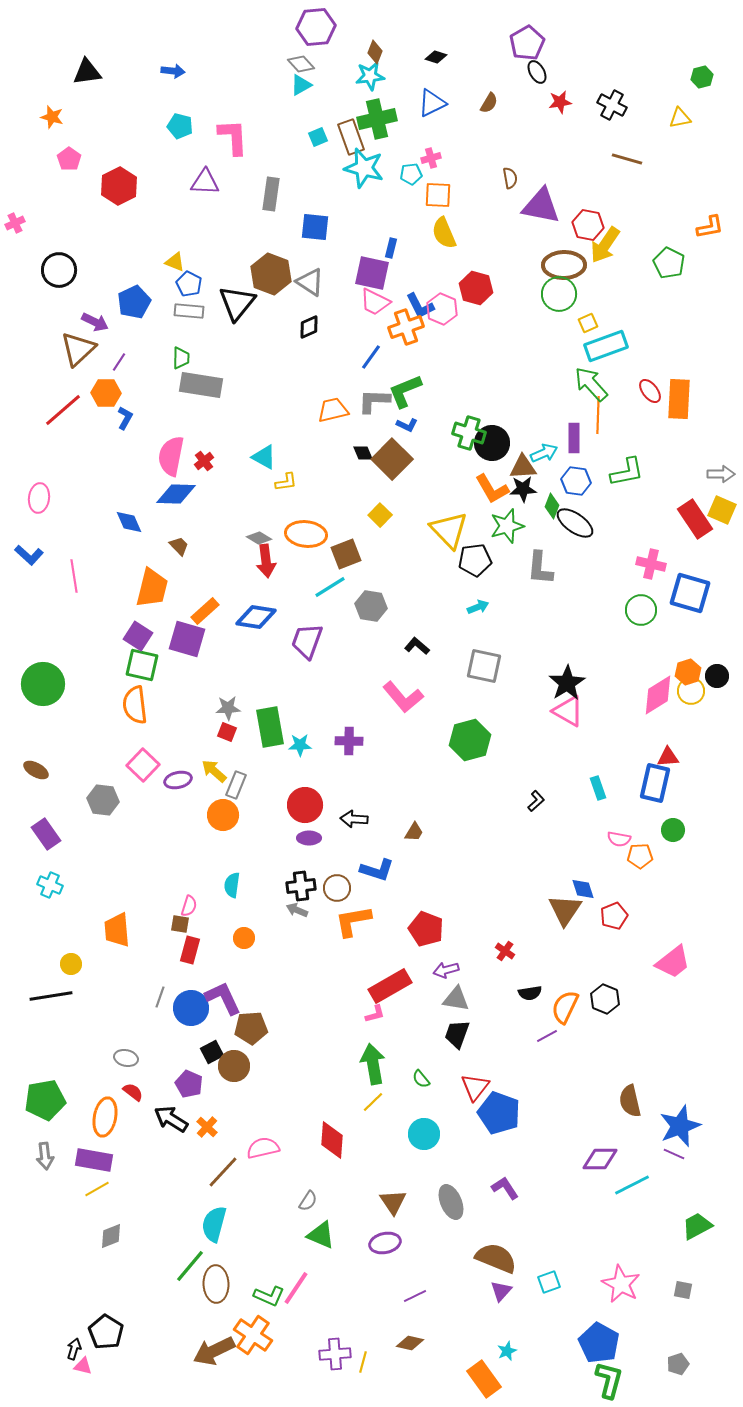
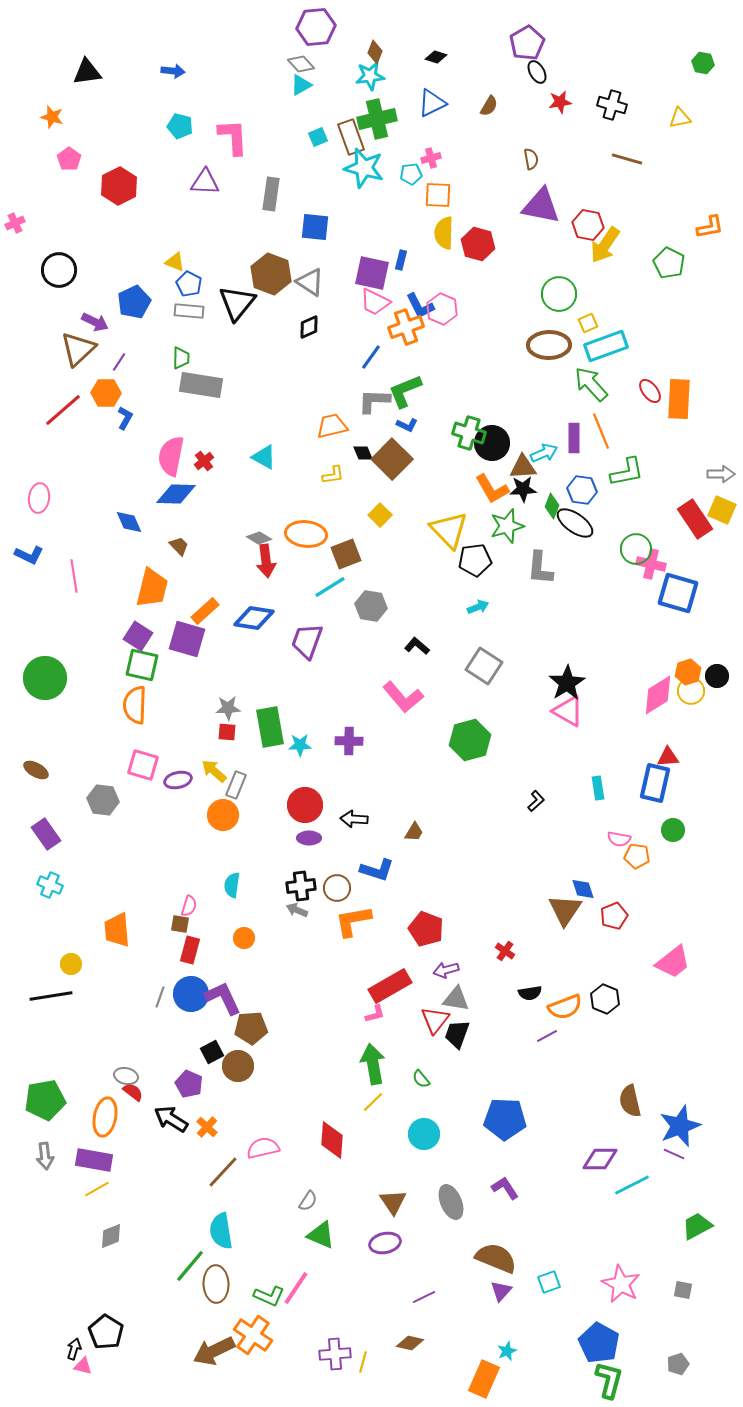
green hexagon at (702, 77): moved 1 px right, 14 px up; rotated 25 degrees clockwise
brown semicircle at (489, 103): moved 3 px down
black cross at (612, 105): rotated 12 degrees counterclockwise
brown semicircle at (510, 178): moved 21 px right, 19 px up
yellow semicircle at (444, 233): rotated 24 degrees clockwise
blue rectangle at (391, 248): moved 10 px right, 12 px down
brown ellipse at (564, 265): moved 15 px left, 80 px down
red hexagon at (476, 288): moved 2 px right, 44 px up
orange trapezoid at (333, 410): moved 1 px left, 16 px down
orange line at (598, 415): moved 3 px right, 16 px down; rotated 24 degrees counterclockwise
blue hexagon at (576, 481): moved 6 px right, 9 px down
yellow L-shape at (286, 482): moved 47 px right, 7 px up
blue L-shape at (29, 555): rotated 16 degrees counterclockwise
blue square at (690, 593): moved 12 px left
green circle at (641, 610): moved 5 px left, 61 px up
blue diamond at (256, 617): moved 2 px left, 1 px down
gray square at (484, 666): rotated 21 degrees clockwise
green circle at (43, 684): moved 2 px right, 6 px up
orange semicircle at (135, 705): rotated 9 degrees clockwise
red square at (227, 732): rotated 18 degrees counterclockwise
pink square at (143, 765): rotated 28 degrees counterclockwise
cyan rectangle at (598, 788): rotated 10 degrees clockwise
orange pentagon at (640, 856): moved 3 px left; rotated 10 degrees clockwise
orange semicircle at (565, 1007): rotated 136 degrees counterclockwise
blue circle at (191, 1008): moved 14 px up
gray ellipse at (126, 1058): moved 18 px down
brown circle at (234, 1066): moved 4 px right
red triangle at (475, 1087): moved 40 px left, 67 px up
blue pentagon at (499, 1113): moved 6 px right, 6 px down; rotated 18 degrees counterclockwise
cyan semicircle at (214, 1224): moved 7 px right, 7 px down; rotated 24 degrees counterclockwise
purple line at (415, 1296): moved 9 px right, 1 px down
orange rectangle at (484, 1379): rotated 60 degrees clockwise
